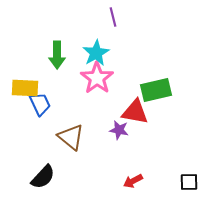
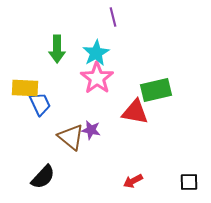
green arrow: moved 6 px up
purple star: moved 28 px left
